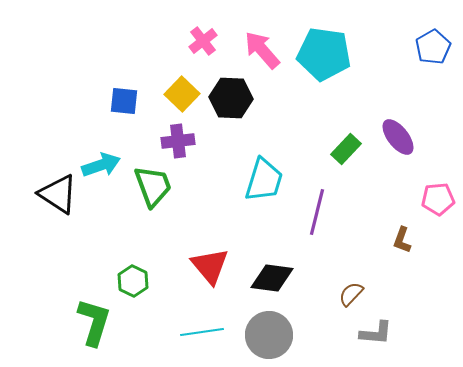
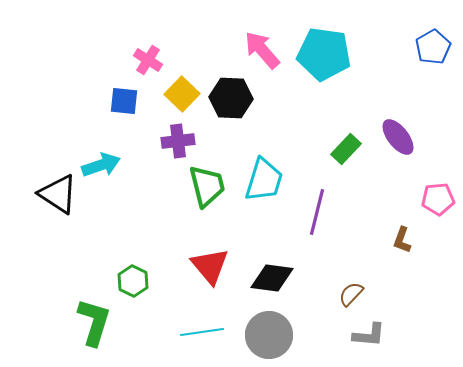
pink cross: moved 55 px left, 19 px down; rotated 20 degrees counterclockwise
green trapezoid: moved 54 px right; rotated 6 degrees clockwise
gray L-shape: moved 7 px left, 2 px down
